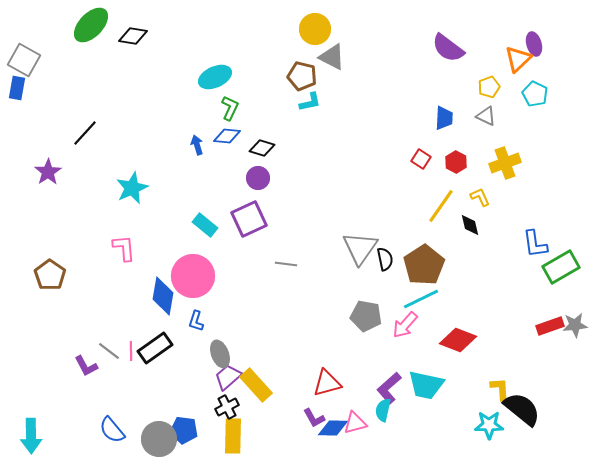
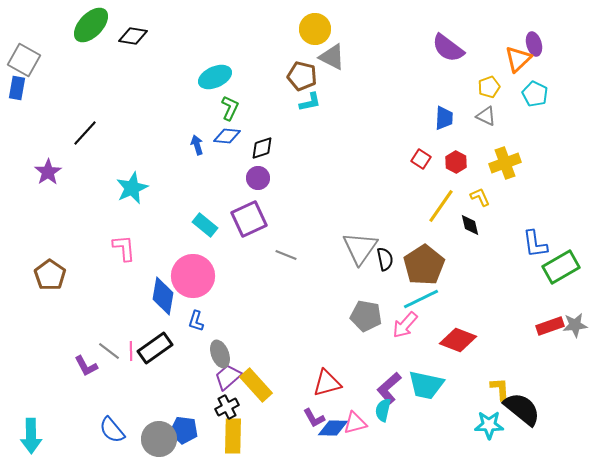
black diamond at (262, 148): rotated 35 degrees counterclockwise
gray line at (286, 264): moved 9 px up; rotated 15 degrees clockwise
